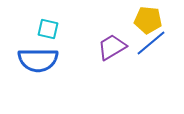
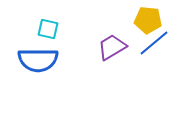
blue line: moved 3 px right
